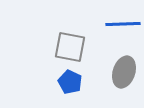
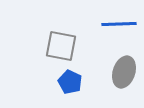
blue line: moved 4 px left
gray square: moved 9 px left, 1 px up
